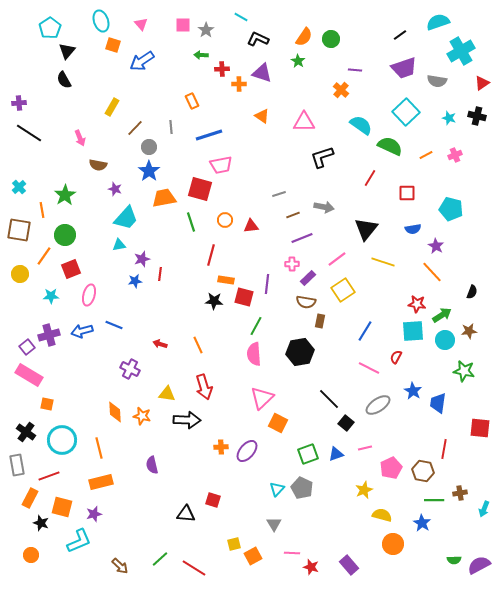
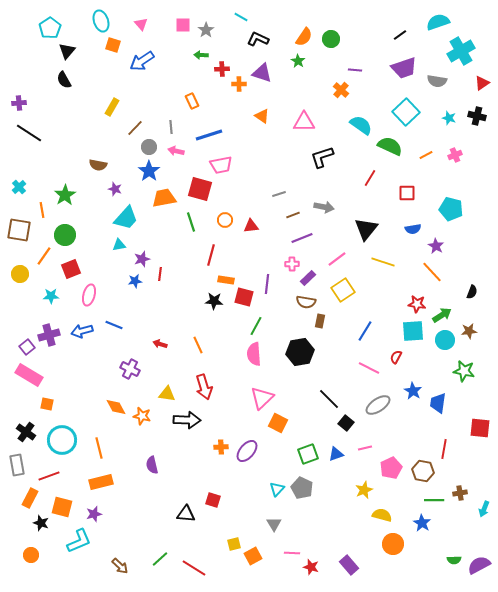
pink arrow at (80, 138): moved 96 px right, 13 px down; rotated 126 degrees clockwise
orange diamond at (115, 412): moved 1 px right, 5 px up; rotated 25 degrees counterclockwise
